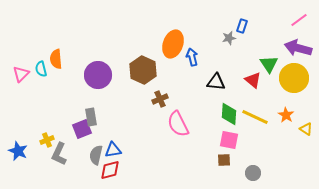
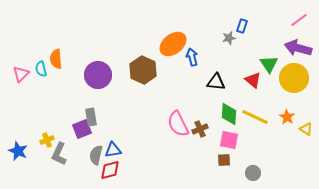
orange ellipse: rotated 32 degrees clockwise
brown cross: moved 40 px right, 30 px down
orange star: moved 1 px right, 2 px down
